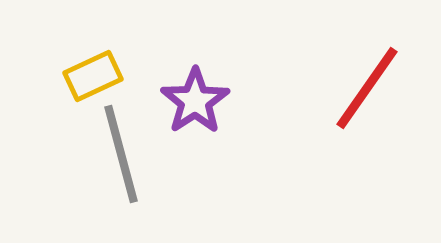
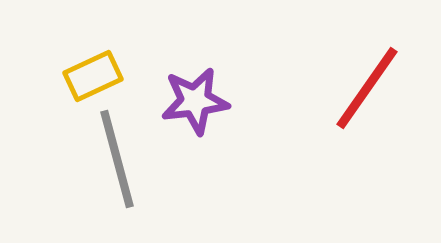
purple star: rotated 26 degrees clockwise
gray line: moved 4 px left, 5 px down
